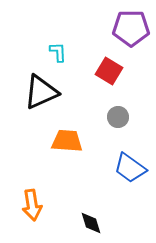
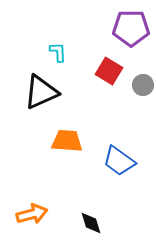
gray circle: moved 25 px right, 32 px up
blue trapezoid: moved 11 px left, 7 px up
orange arrow: moved 9 px down; rotated 96 degrees counterclockwise
